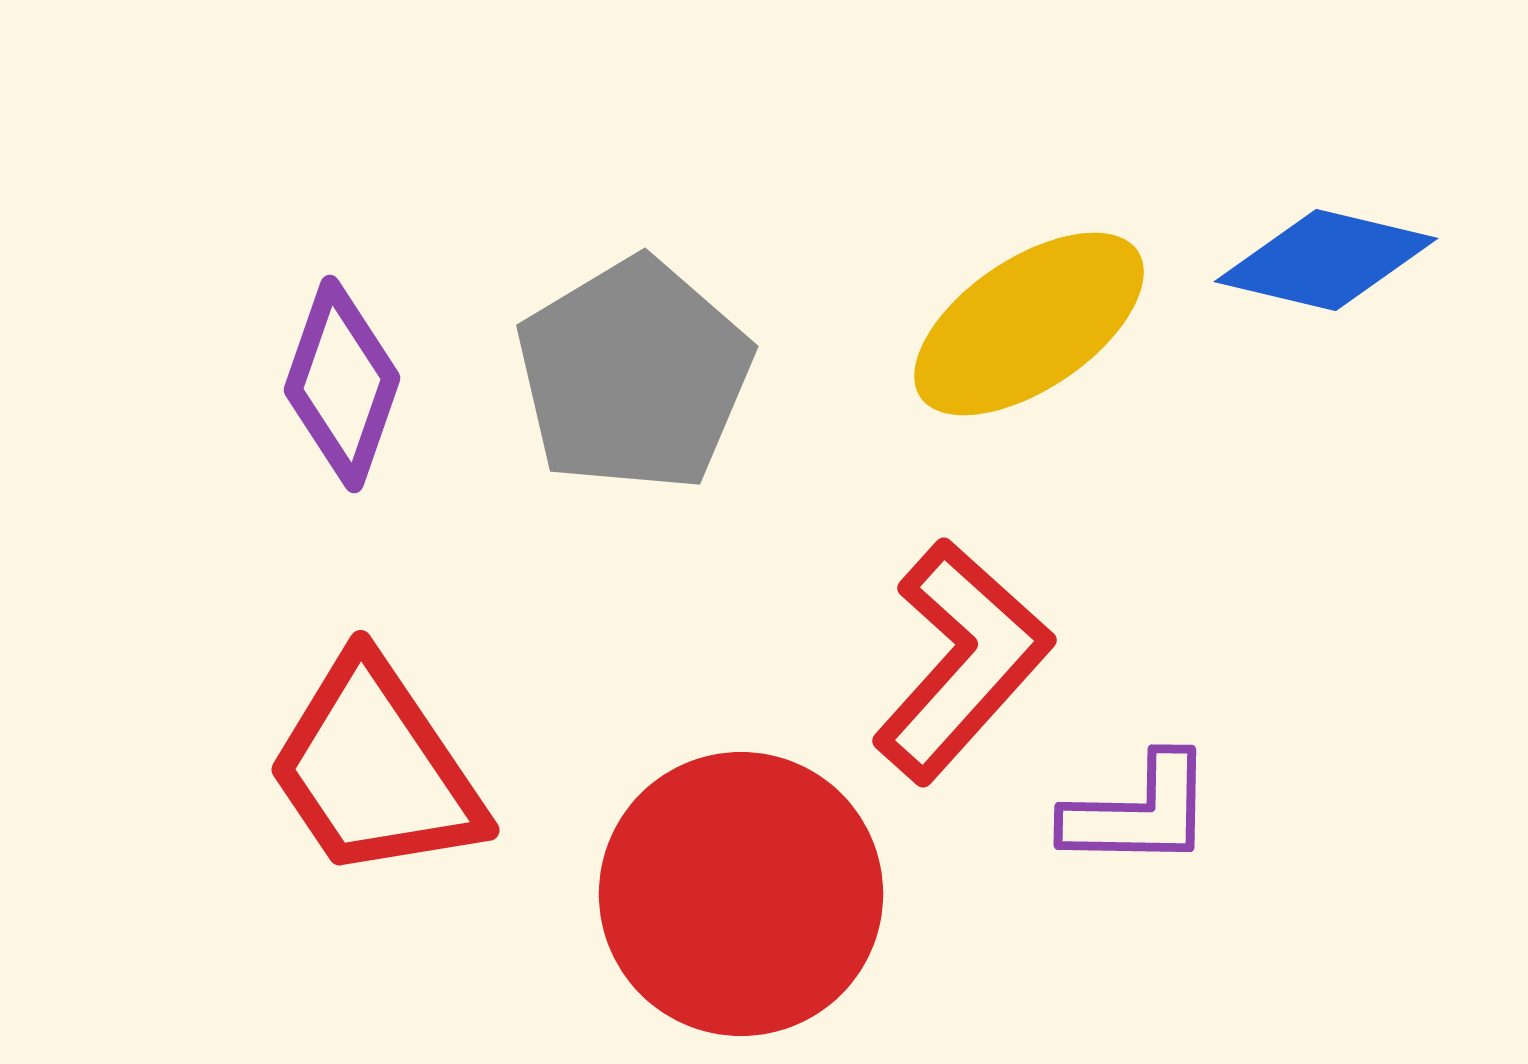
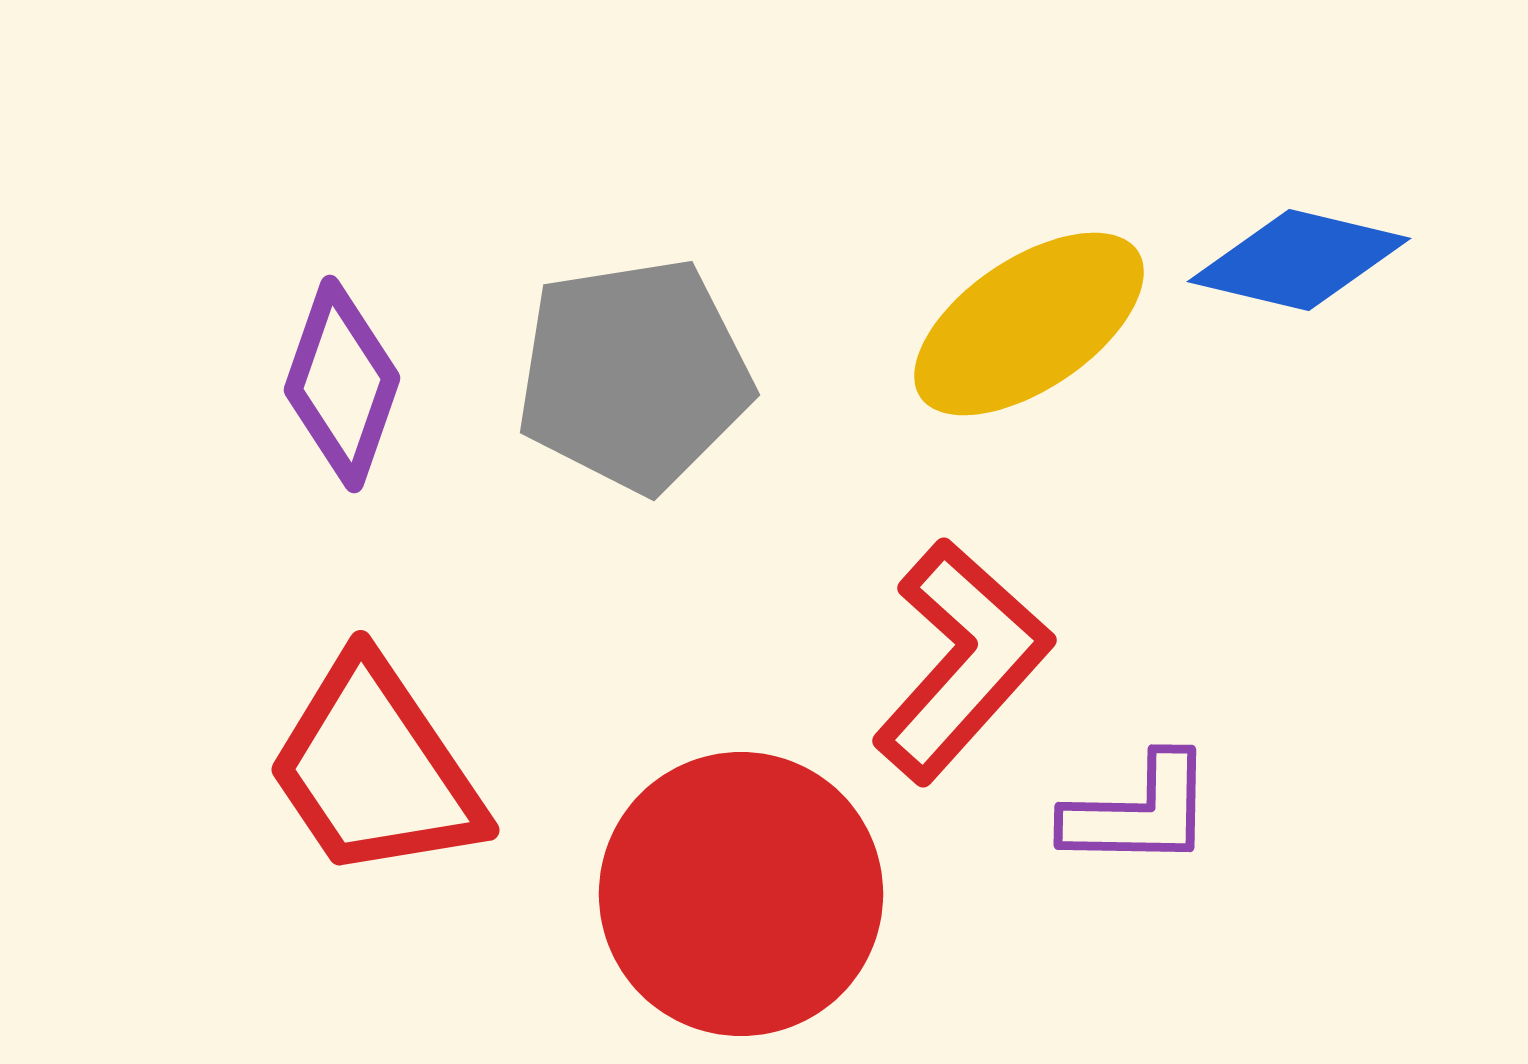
blue diamond: moved 27 px left
gray pentagon: rotated 22 degrees clockwise
